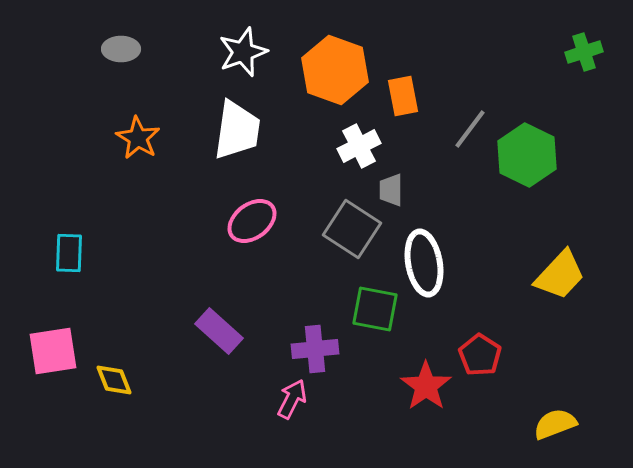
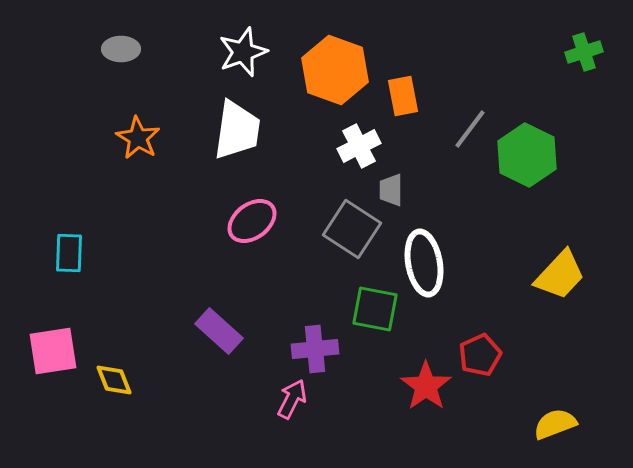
red pentagon: rotated 15 degrees clockwise
